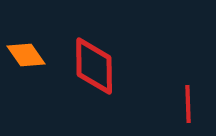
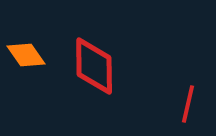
red line: rotated 15 degrees clockwise
